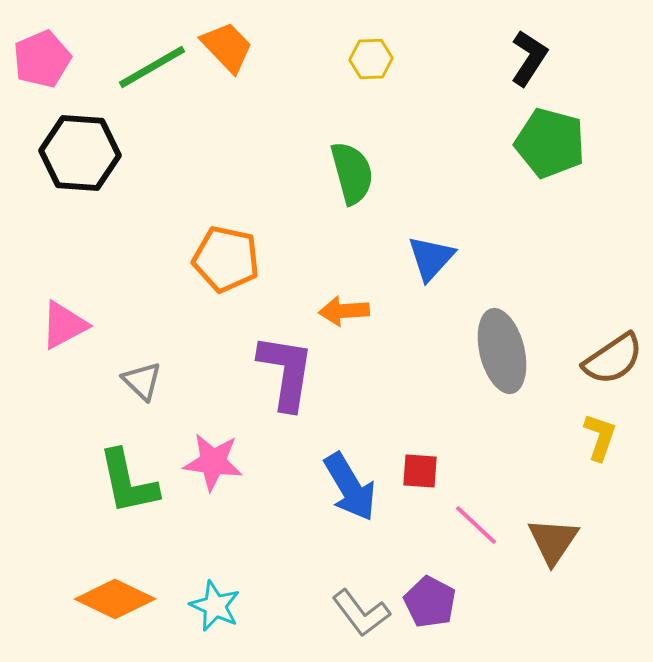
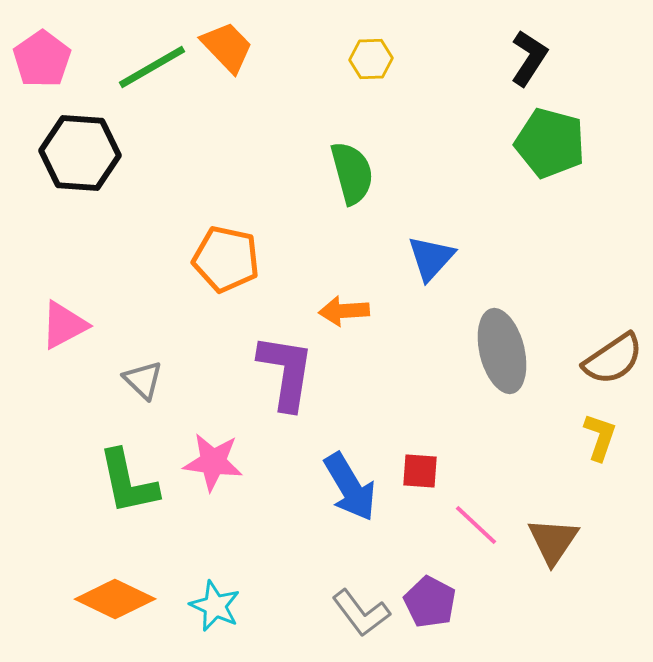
pink pentagon: rotated 12 degrees counterclockwise
gray triangle: moved 1 px right, 1 px up
